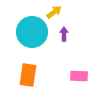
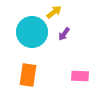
purple arrow: rotated 144 degrees counterclockwise
pink rectangle: moved 1 px right
